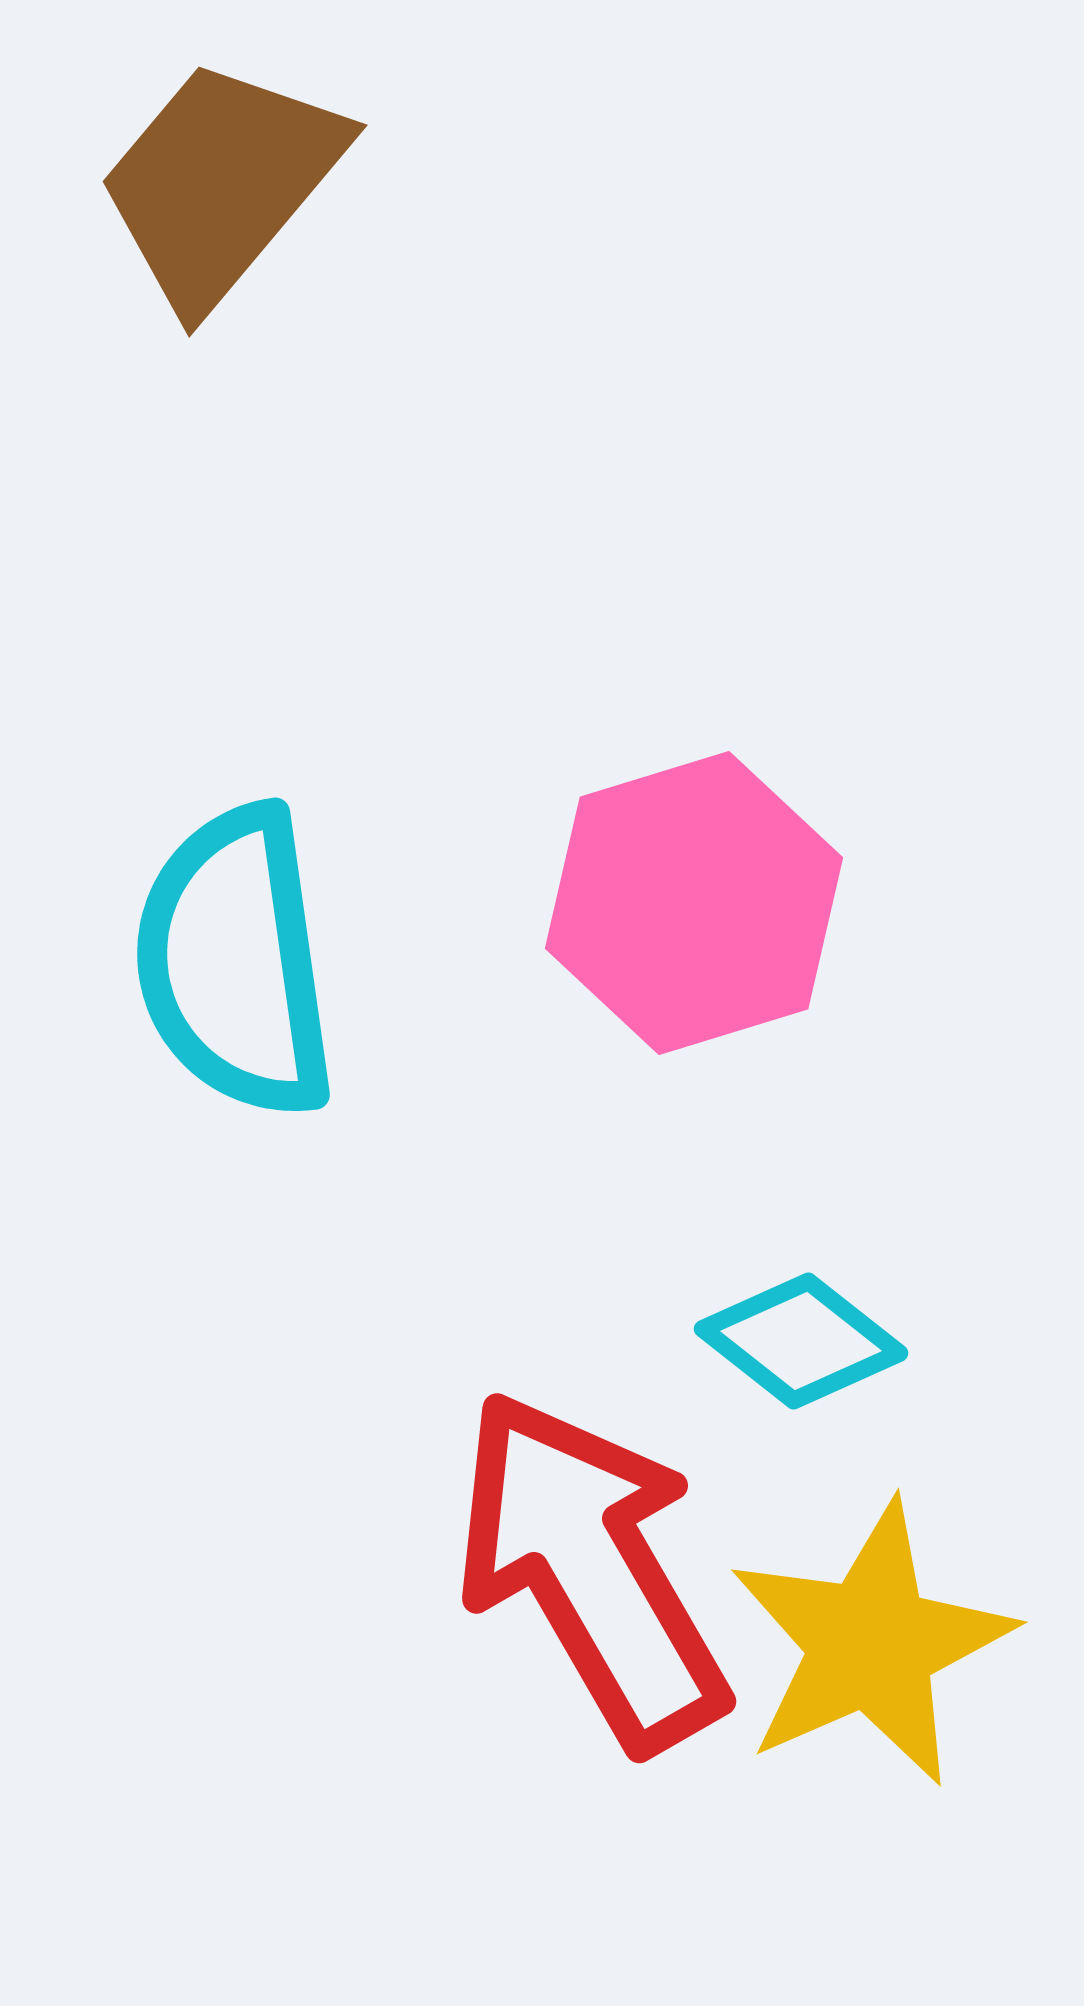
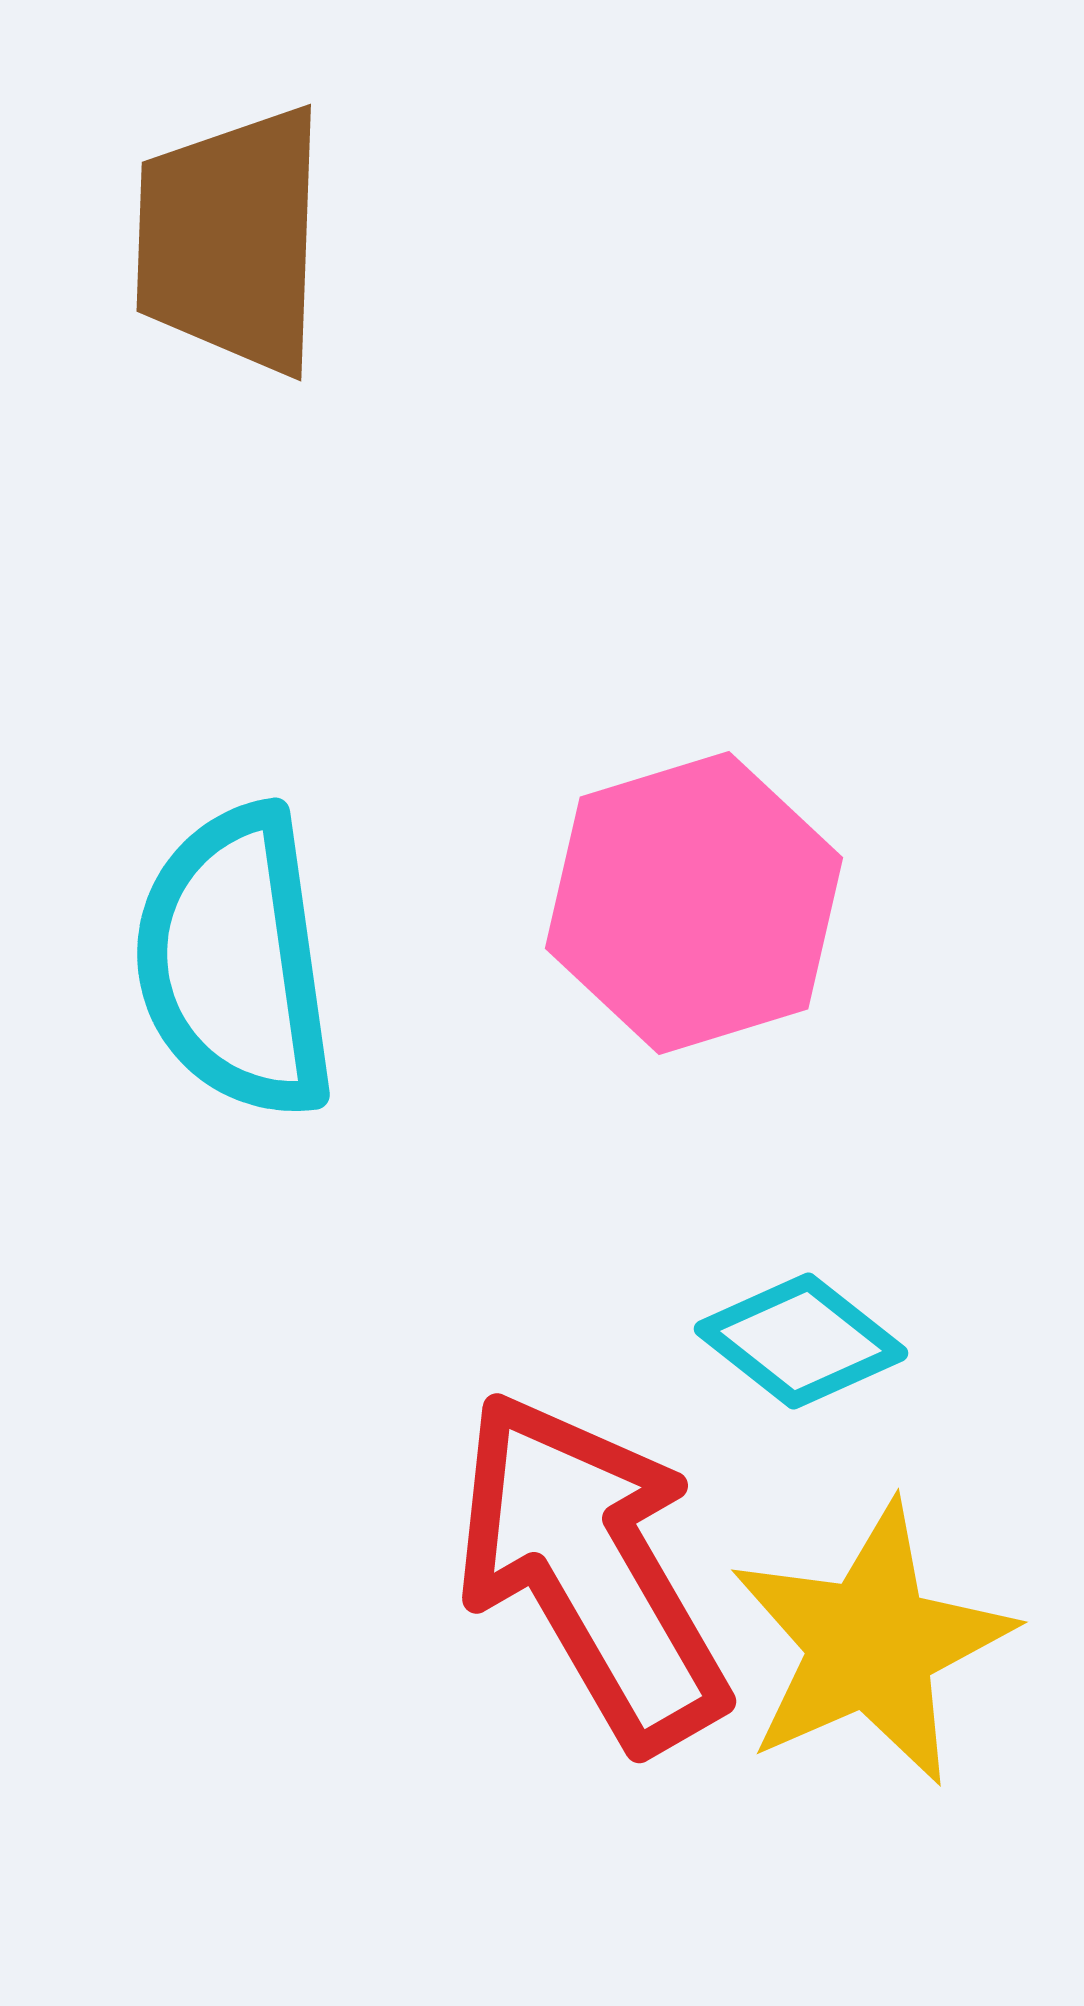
brown trapezoid: moved 10 px right, 57 px down; rotated 38 degrees counterclockwise
